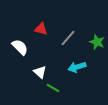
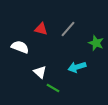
gray line: moved 9 px up
green star: moved 1 px left, 1 px down
white semicircle: rotated 24 degrees counterclockwise
